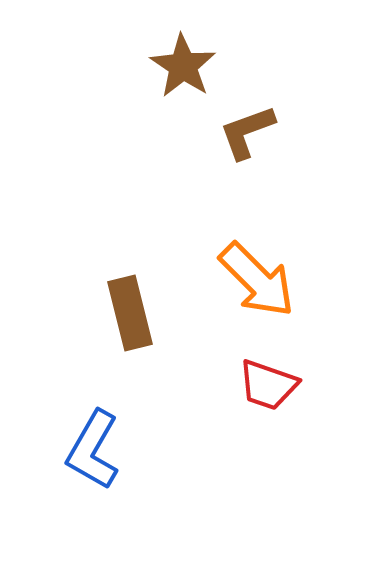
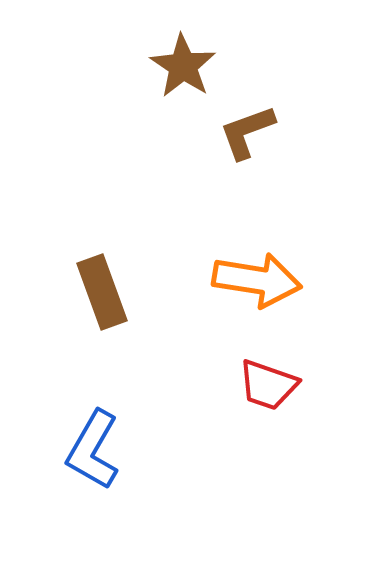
orange arrow: rotated 36 degrees counterclockwise
brown rectangle: moved 28 px left, 21 px up; rotated 6 degrees counterclockwise
